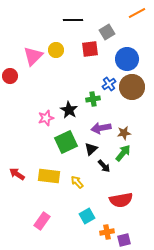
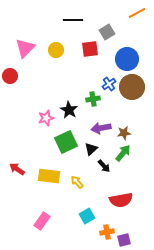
pink triangle: moved 8 px left, 8 px up
red arrow: moved 5 px up
